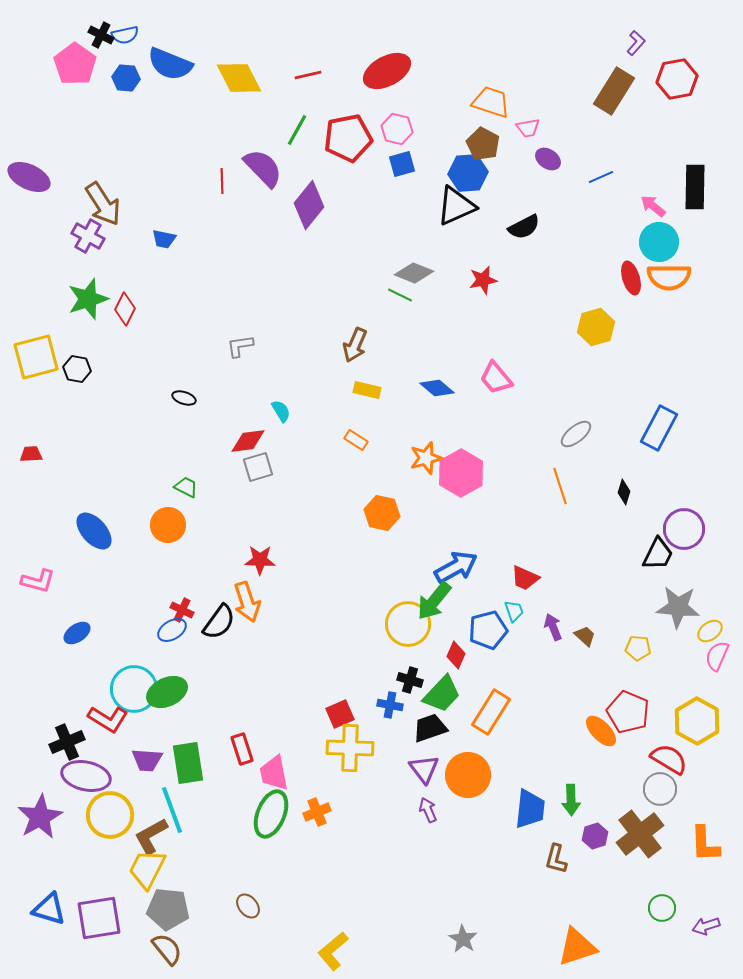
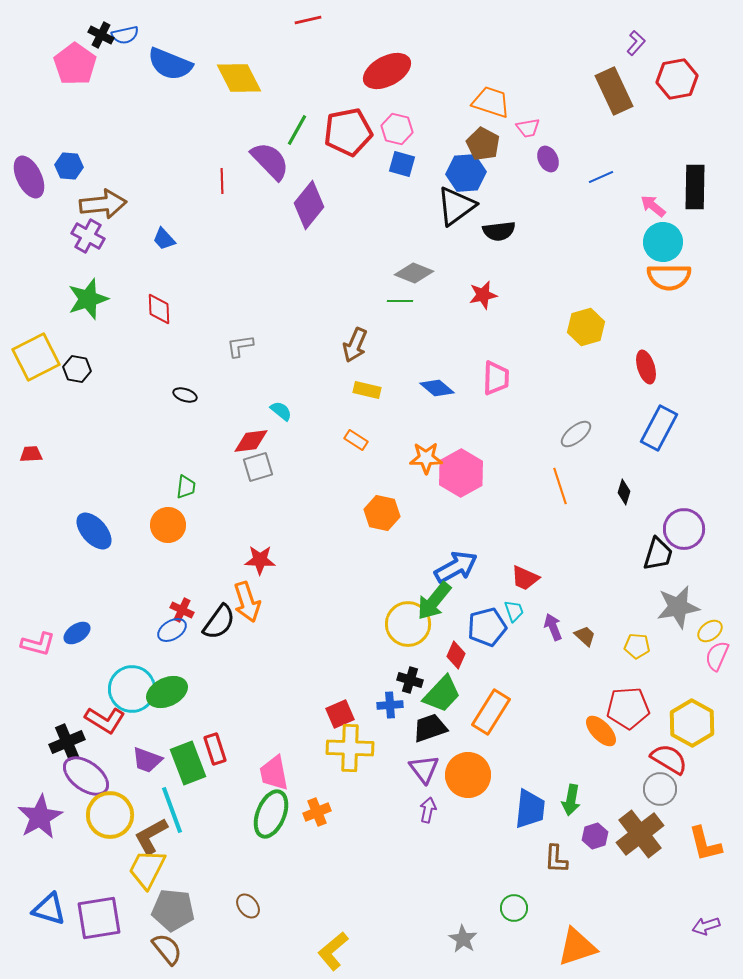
red line at (308, 75): moved 55 px up
blue hexagon at (126, 78): moved 57 px left, 88 px down
brown rectangle at (614, 91): rotated 57 degrees counterclockwise
red pentagon at (348, 138): moved 6 px up
purple ellipse at (548, 159): rotated 30 degrees clockwise
blue square at (402, 164): rotated 32 degrees clockwise
purple semicircle at (263, 168): moved 7 px right, 7 px up
blue hexagon at (468, 173): moved 2 px left
purple ellipse at (29, 177): rotated 39 degrees clockwise
brown arrow at (103, 204): rotated 63 degrees counterclockwise
black triangle at (456, 206): rotated 12 degrees counterclockwise
black semicircle at (524, 227): moved 25 px left, 4 px down; rotated 20 degrees clockwise
blue trapezoid at (164, 239): rotated 35 degrees clockwise
cyan circle at (659, 242): moved 4 px right
red ellipse at (631, 278): moved 15 px right, 89 px down
red star at (483, 280): moved 15 px down
green line at (400, 295): moved 6 px down; rotated 25 degrees counterclockwise
red diamond at (125, 309): moved 34 px right; rotated 28 degrees counterclockwise
yellow hexagon at (596, 327): moved 10 px left
yellow square at (36, 357): rotated 12 degrees counterclockwise
pink trapezoid at (496, 378): rotated 138 degrees counterclockwise
black ellipse at (184, 398): moved 1 px right, 3 px up
cyan semicircle at (281, 411): rotated 20 degrees counterclockwise
red diamond at (248, 441): moved 3 px right
orange star at (426, 458): rotated 16 degrees clockwise
green trapezoid at (186, 487): rotated 70 degrees clockwise
black trapezoid at (658, 554): rotated 9 degrees counterclockwise
pink L-shape at (38, 581): moved 63 px down
gray star at (678, 607): rotated 15 degrees counterclockwise
blue pentagon at (488, 630): moved 1 px left, 3 px up
yellow pentagon at (638, 648): moved 1 px left, 2 px up
cyan circle at (134, 689): moved 2 px left
blue cross at (390, 705): rotated 15 degrees counterclockwise
red pentagon at (628, 712): moved 4 px up; rotated 27 degrees counterclockwise
red L-shape at (108, 719): moved 3 px left, 1 px down
yellow hexagon at (697, 721): moved 5 px left, 2 px down
red rectangle at (242, 749): moved 27 px left
purple trapezoid at (147, 760): rotated 16 degrees clockwise
green rectangle at (188, 763): rotated 12 degrees counterclockwise
purple ellipse at (86, 776): rotated 24 degrees clockwise
green arrow at (571, 800): rotated 12 degrees clockwise
purple arrow at (428, 810): rotated 35 degrees clockwise
orange L-shape at (705, 844): rotated 12 degrees counterclockwise
brown L-shape at (556, 859): rotated 12 degrees counterclockwise
green circle at (662, 908): moved 148 px left
gray pentagon at (168, 909): moved 5 px right, 1 px down
